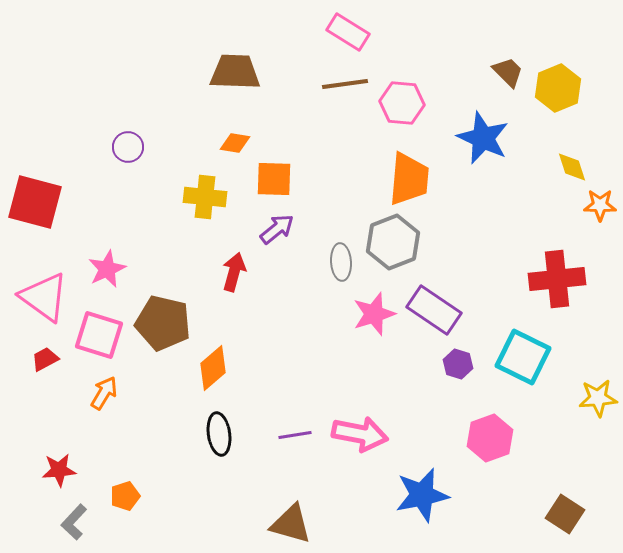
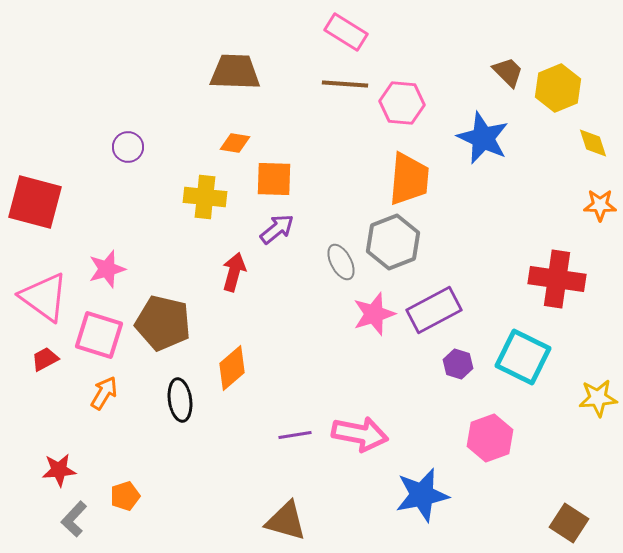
pink rectangle at (348, 32): moved 2 px left
brown line at (345, 84): rotated 12 degrees clockwise
yellow diamond at (572, 167): moved 21 px right, 24 px up
gray ellipse at (341, 262): rotated 24 degrees counterclockwise
pink star at (107, 269): rotated 9 degrees clockwise
red cross at (557, 279): rotated 14 degrees clockwise
purple rectangle at (434, 310): rotated 62 degrees counterclockwise
orange diamond at (213, 368): moved 19 px right
black ellipse at (219, 434): moved 39 px left, 34 px up
brown square at (565, 514): moved 4 px right, 9 px down
gray L-shape at (74, 522): moved 3 px up
brown triangle at (291, 524): moved 5 px left, 3 px up
